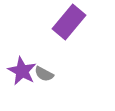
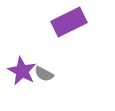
purple rectangle: rotated 24 degrees clockwise
